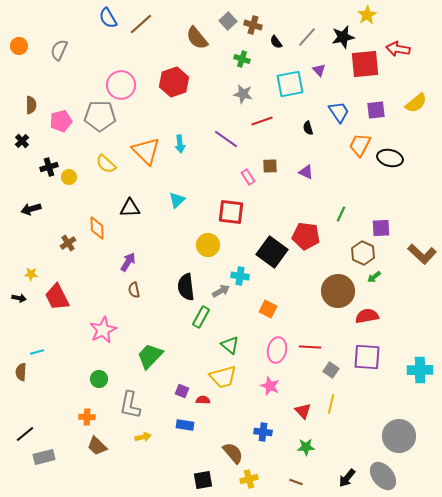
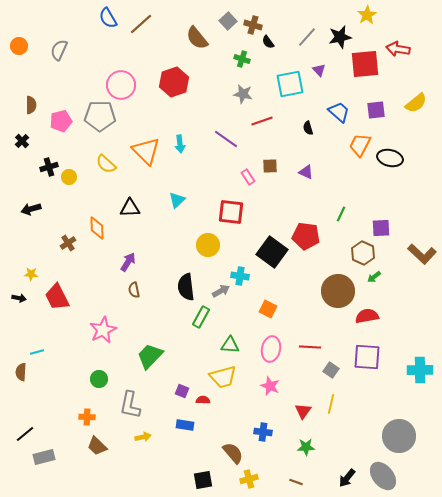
black star at (343, 37): moved 3 px left
black semicircle at (276, 42): moved 8 px left
blue trapezoid at (339, 112): rotated 15 degrees counterclockwise
green triangle at (230, 345): rotated 36 degrees counterclockwise
pink ellipse at (277, 350): moved 6 px left, 1 px up
red triangle at (303, 411): rotated 18 degrees clockwise
